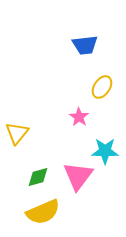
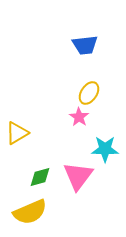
yellow ellipse: moved 13 px left, 6 px down
yellow triangle: rotated 20 degrees clockwise
cyan star: moved 2 px up
green diamond: moved 2 px right
yellow semicircle: moved 13 px left
